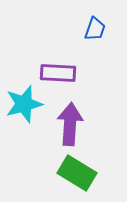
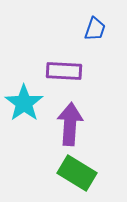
purple rectangle: moved 6 px right, 2 px up
cyan star: moved 1 px up; rotated 21 degrees counterclockwise
